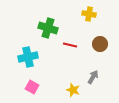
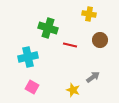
brown circle: moved 4 px up
gray arrow: rotated 24 degrees clockwise
